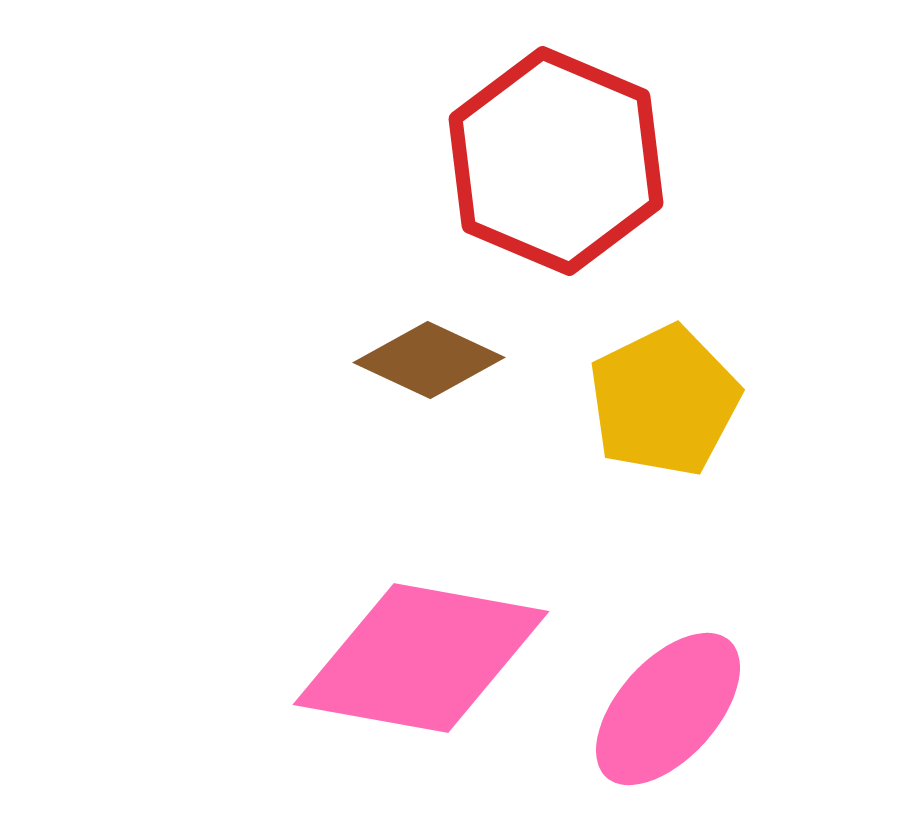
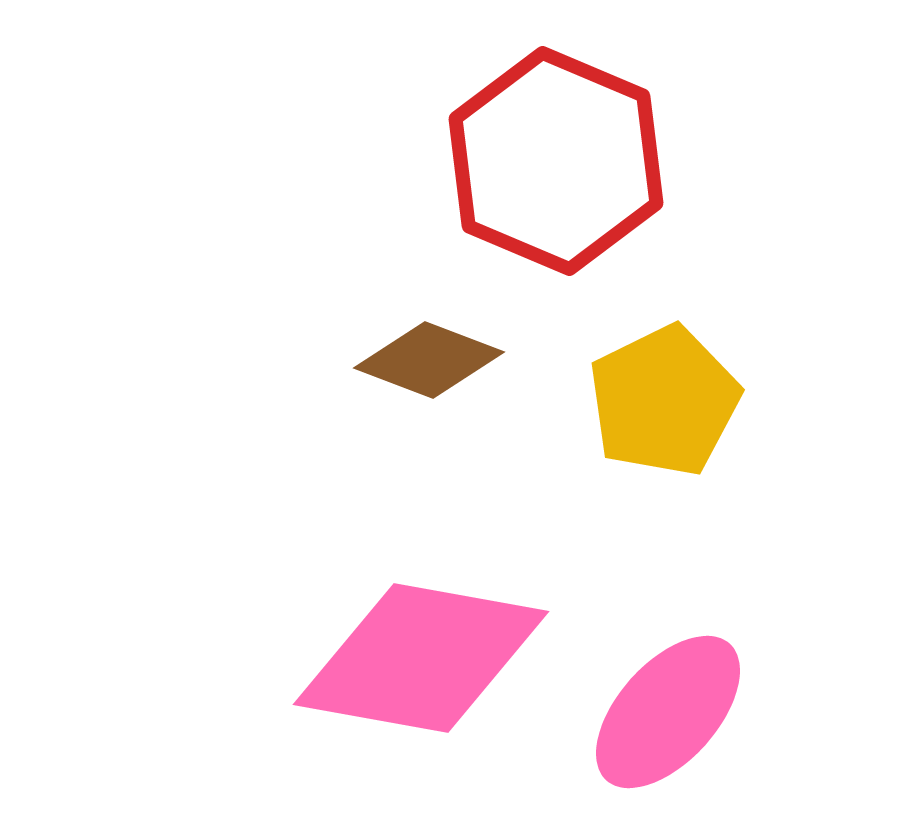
brown diamond: rotated 4 degrees counterclockwise
pink ellipse: moved 3 px down
